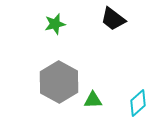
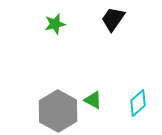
black trapezoid: rotated 88 degrees clockwise
gray hexagon: moved 1 px left, 29 px down
green triangle: rotated 30 degrees clockwise
